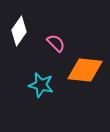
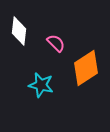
white diamond: rotated 28 degrees counterclockwise
orange diamond: moved 1 px right, 2 px up; rotated 39 degrees counterclockwise
